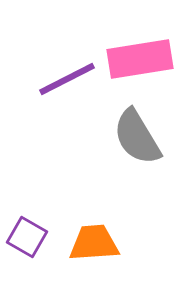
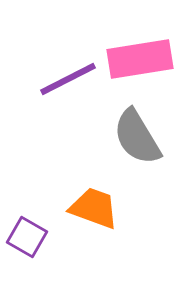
purple line: moved 1 px right
orange trapezoid: moved 35 px up; rotated 24 degrees clockwise
